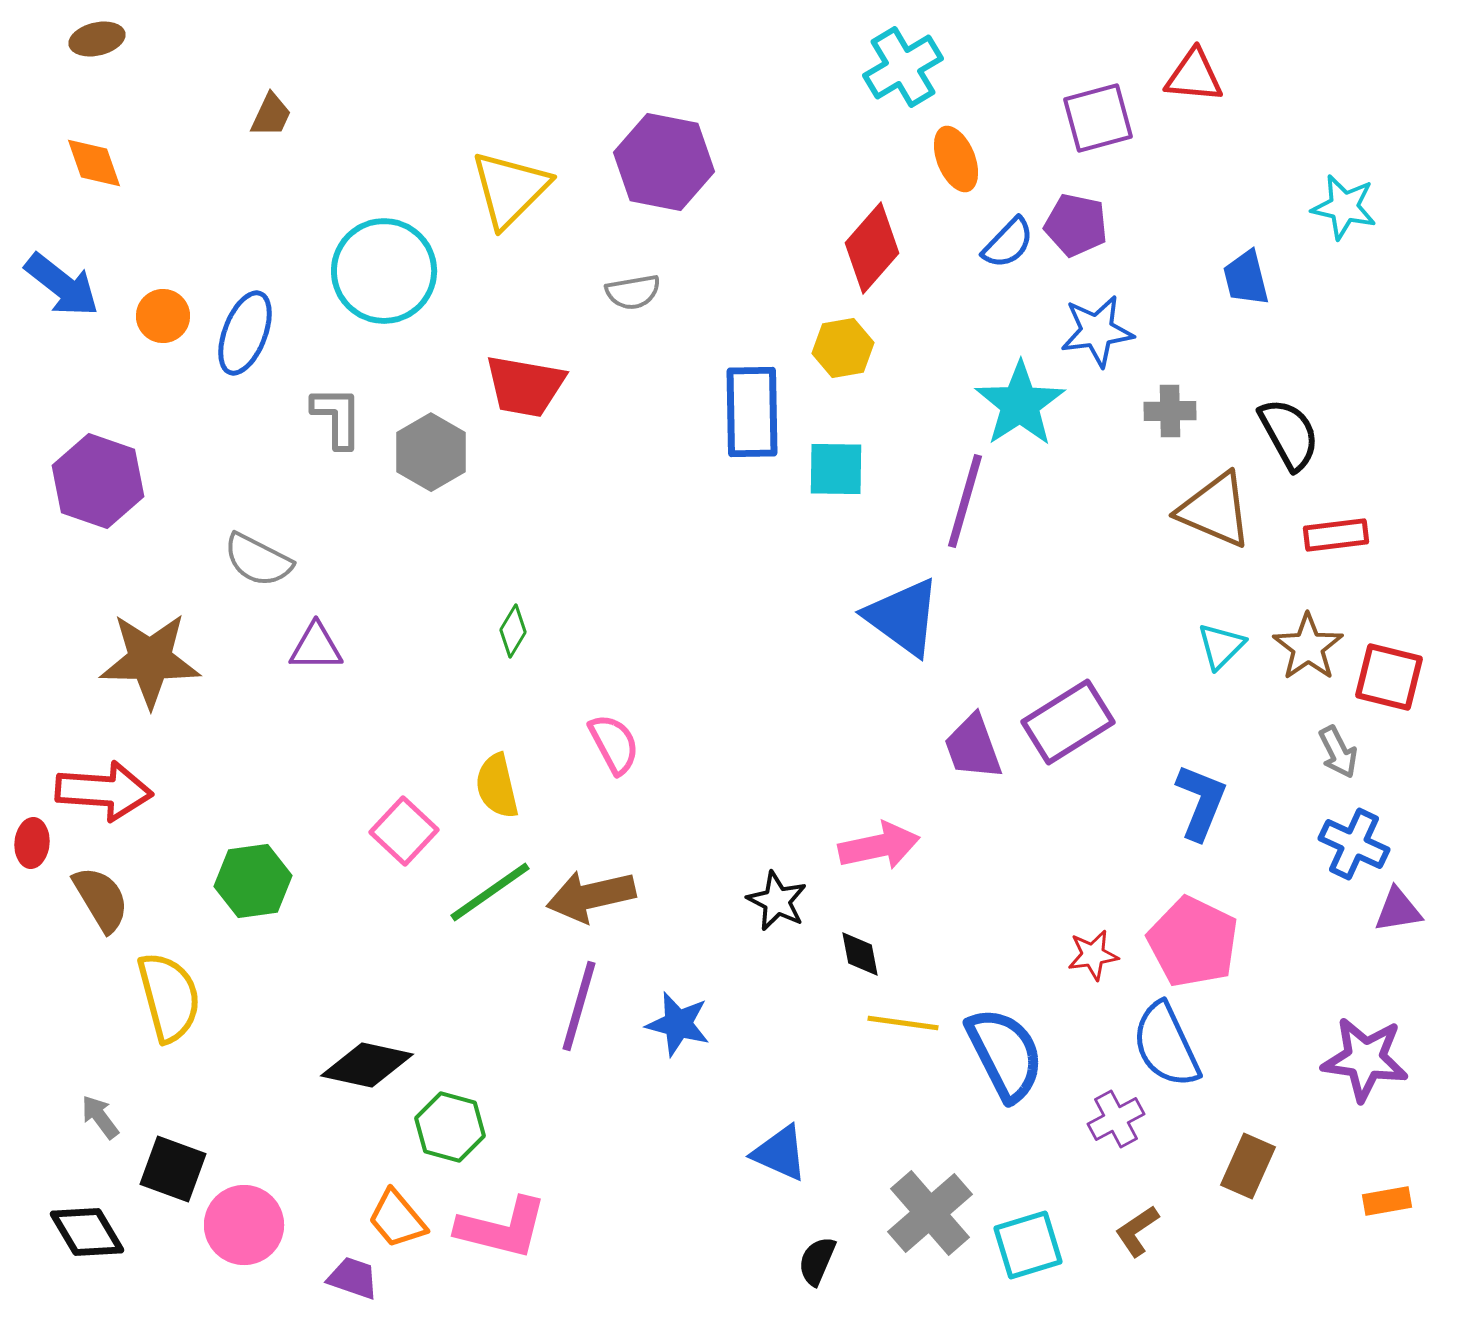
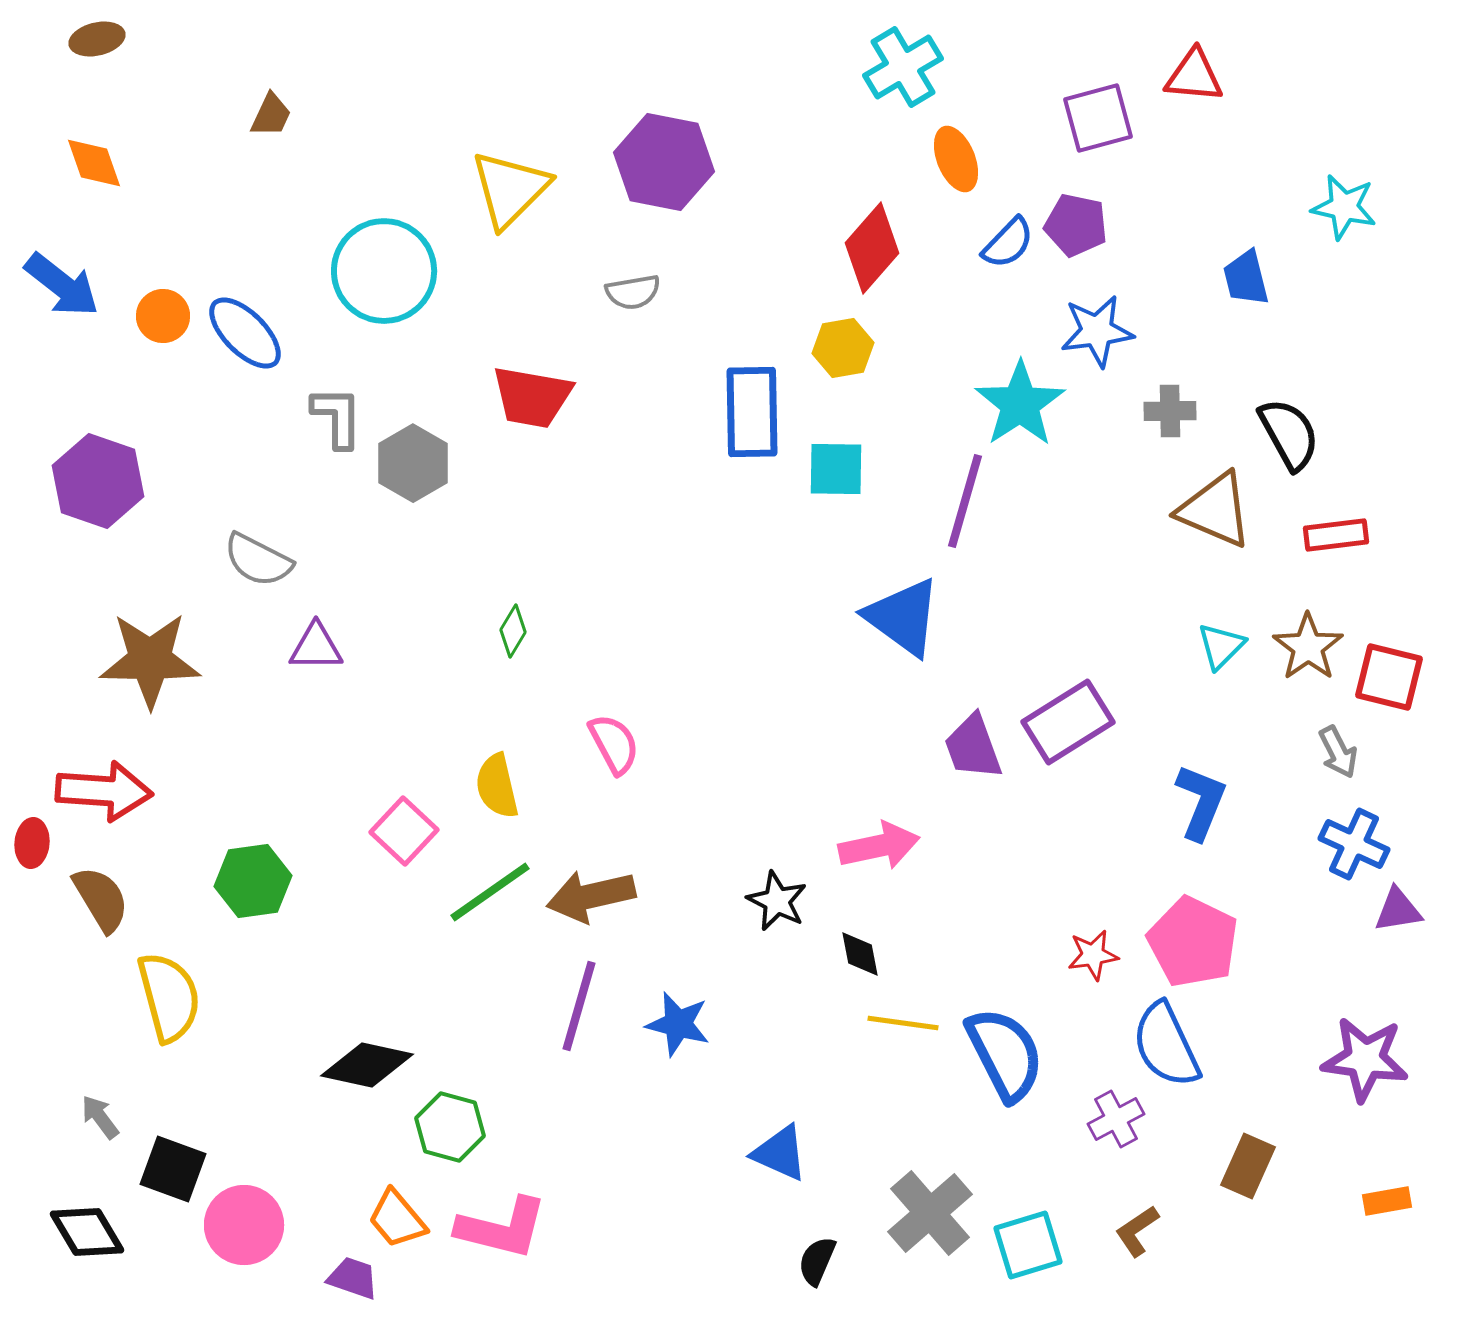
blue ellipse at (245, 333): rotated 66 degrees counterclockwise
red trapezoid at (525, 386): moved 7 px right, 11 px down
gray hexagon at (431, 452): moved 18 px left, 11 px down
